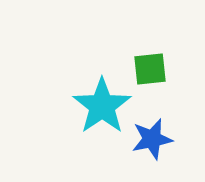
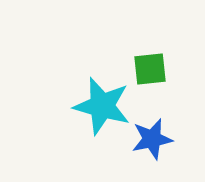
cyan star: rotated 22 degrees counterclockwise
